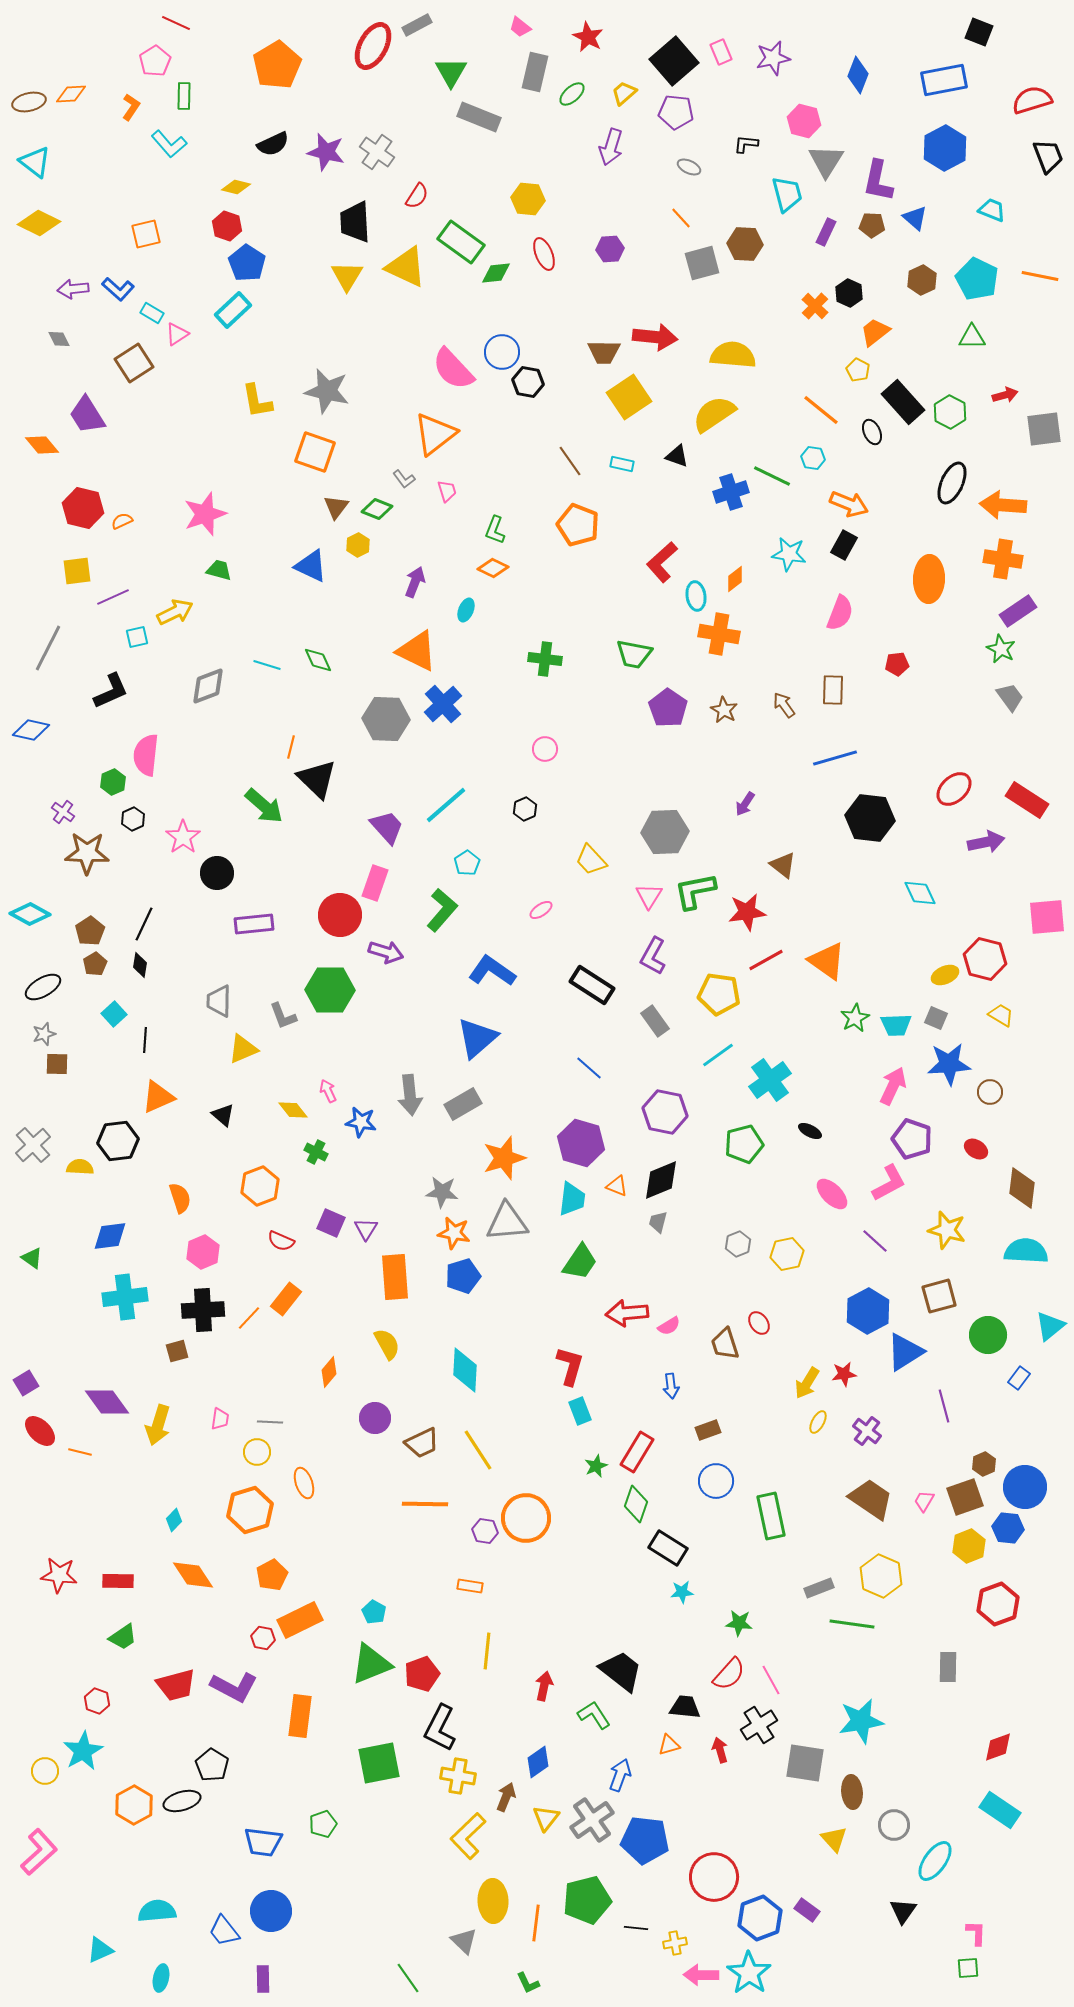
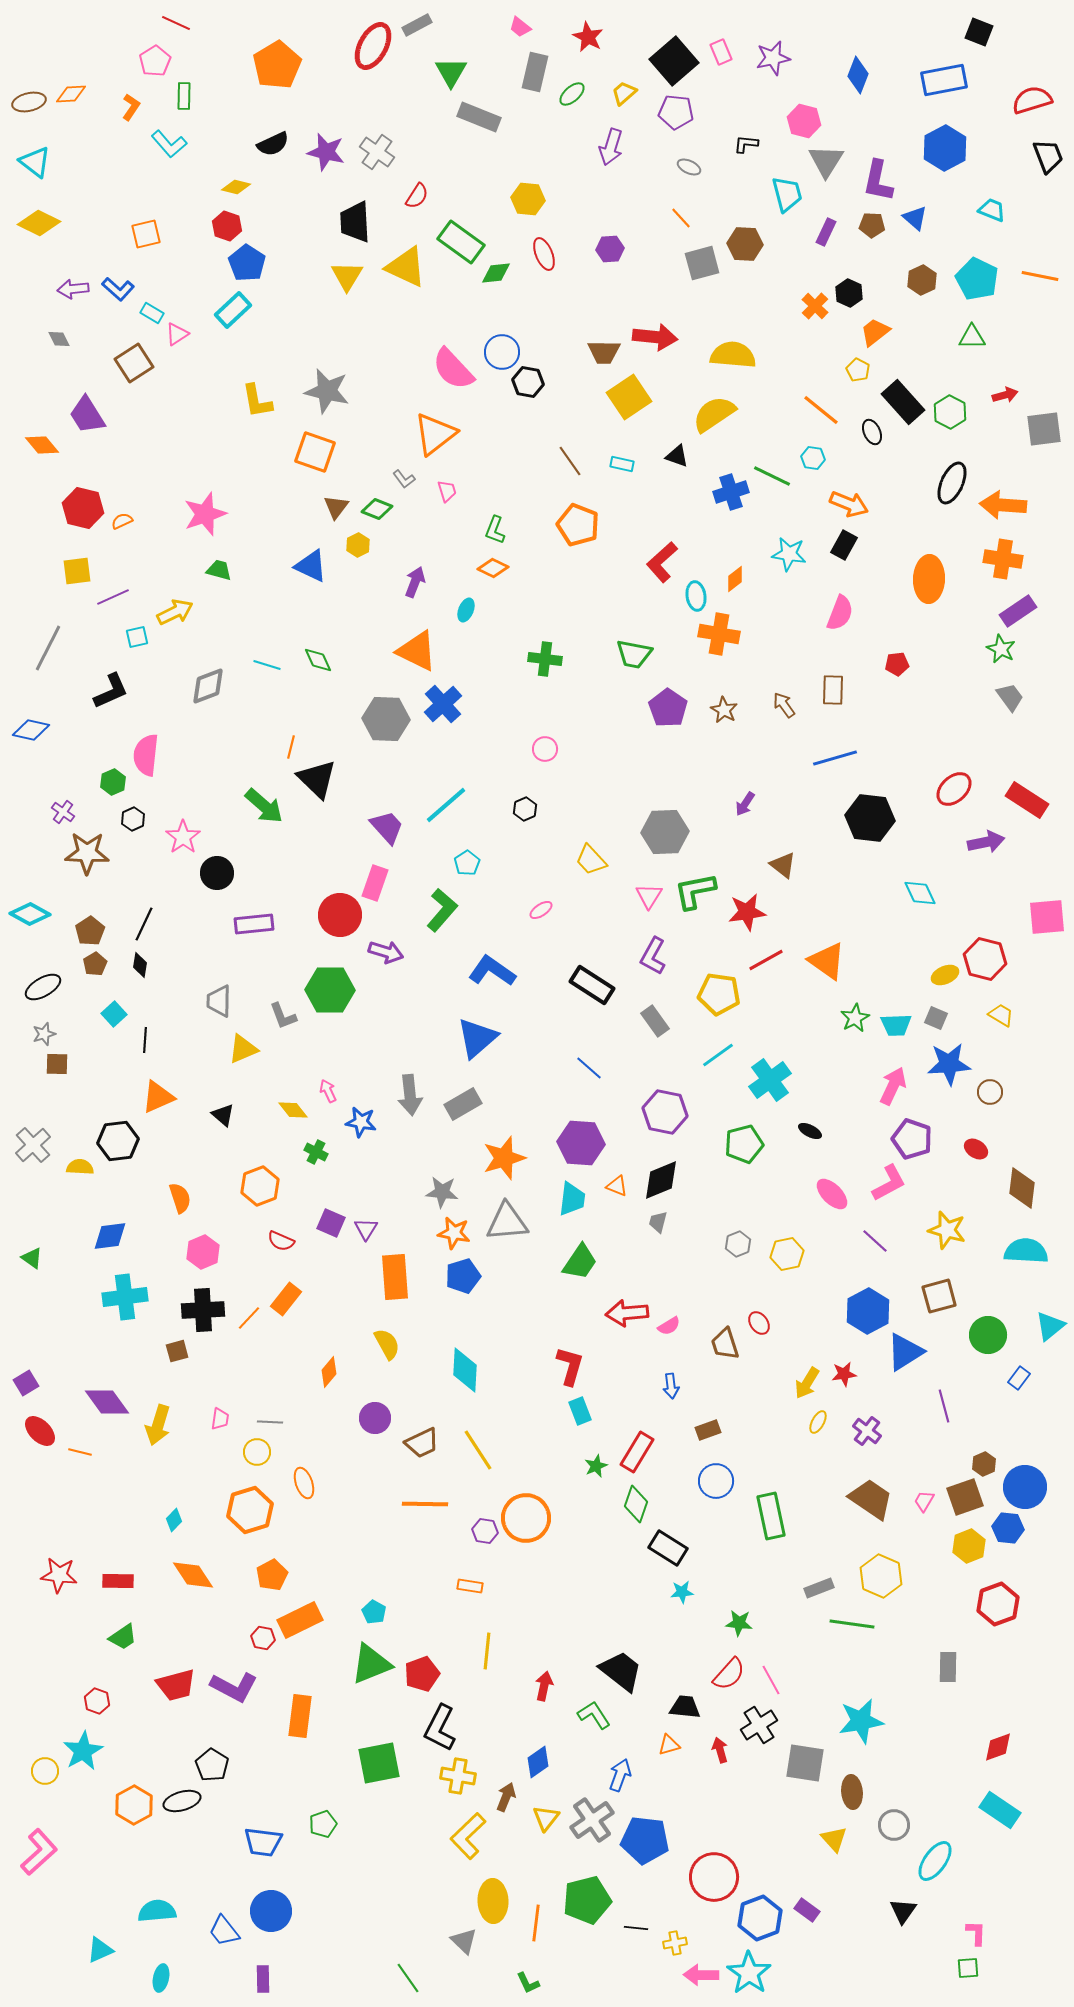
purple hexagon at (581, 1143): rotated 12 degrees counterclockwise
